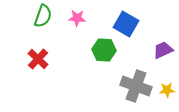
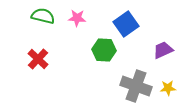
green semicircle: rotated 95 degrees counterclockwise
blue square: rotated 25 degrees clockwise
yellow star: moved 1 px right, 2 px up
